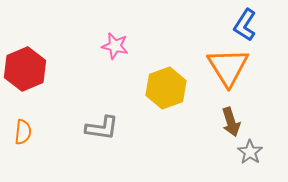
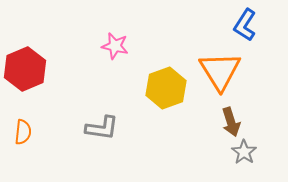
orange triangle: moved 8 px left, 4 px down
gray star: moved 6 px left
